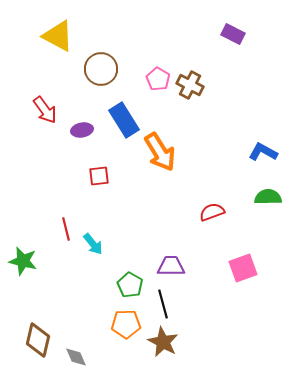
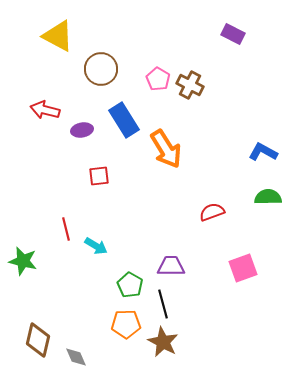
red arrow: rotated 140 degrees clockwise
orange arrow: moved 6 px right, 3 px up
cyan arrow: moved 3 px right, 2 px down; rotated 20 degrees counterclockwise
